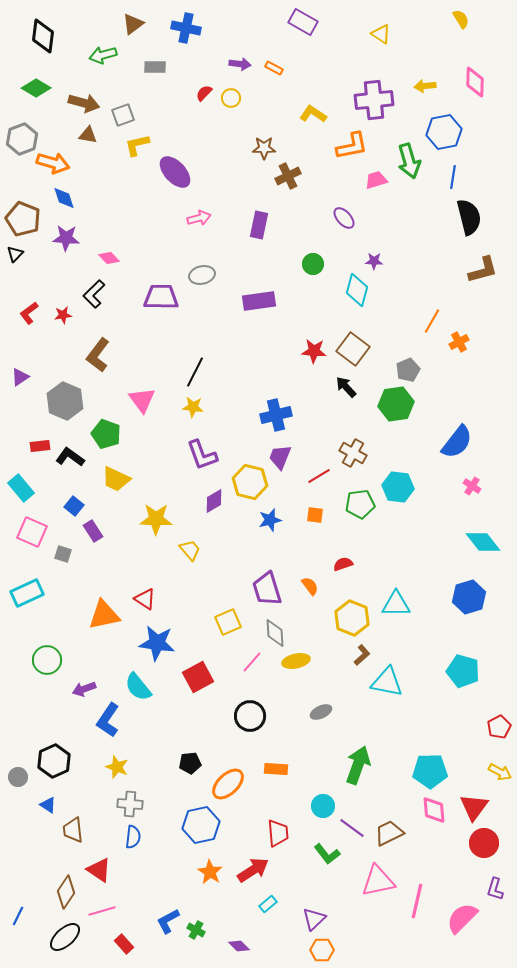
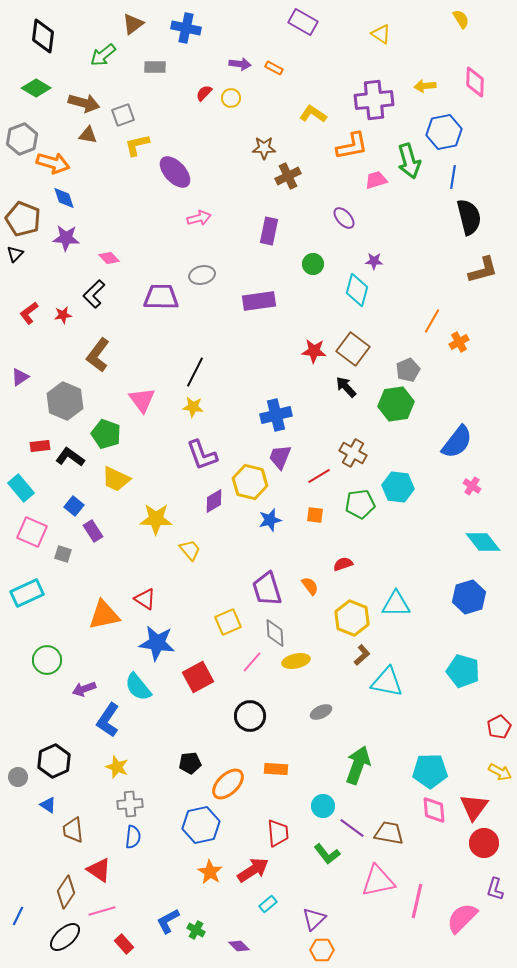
green arrow at (103, 55): rotated 24 degrees counterclockwise
purple rectangle at (259, 225): moved 10 px right, 6 px down
gray cross at (130, 804): rotated 10 degrees counterclockwise
brown trapezoid at (389, 833): rotated 36 degrees clockwise
